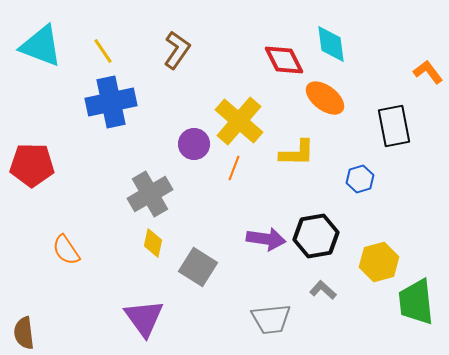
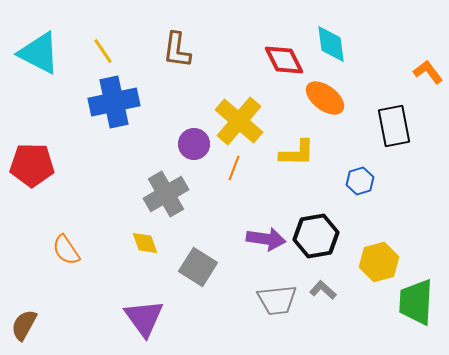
cyan triangle: moved 2 px left, 7 px down; rotated 6 degrees clockwise
brown L-shape: rotated 153 degrees clockwise
blue cross: moved 3 px right
blue hexagon: moved 2 px down
gray cross: moved 16 px right
yellow diamond: moved 8 px left; rotated 32 degrees counterclockwise
green trapezoid: rotated 9 degrees clockwise
gray trapezoid: moved 6 px right, 19 px up
brown semicircle: moved 8 px up; rotated 36 degrees clockwise
